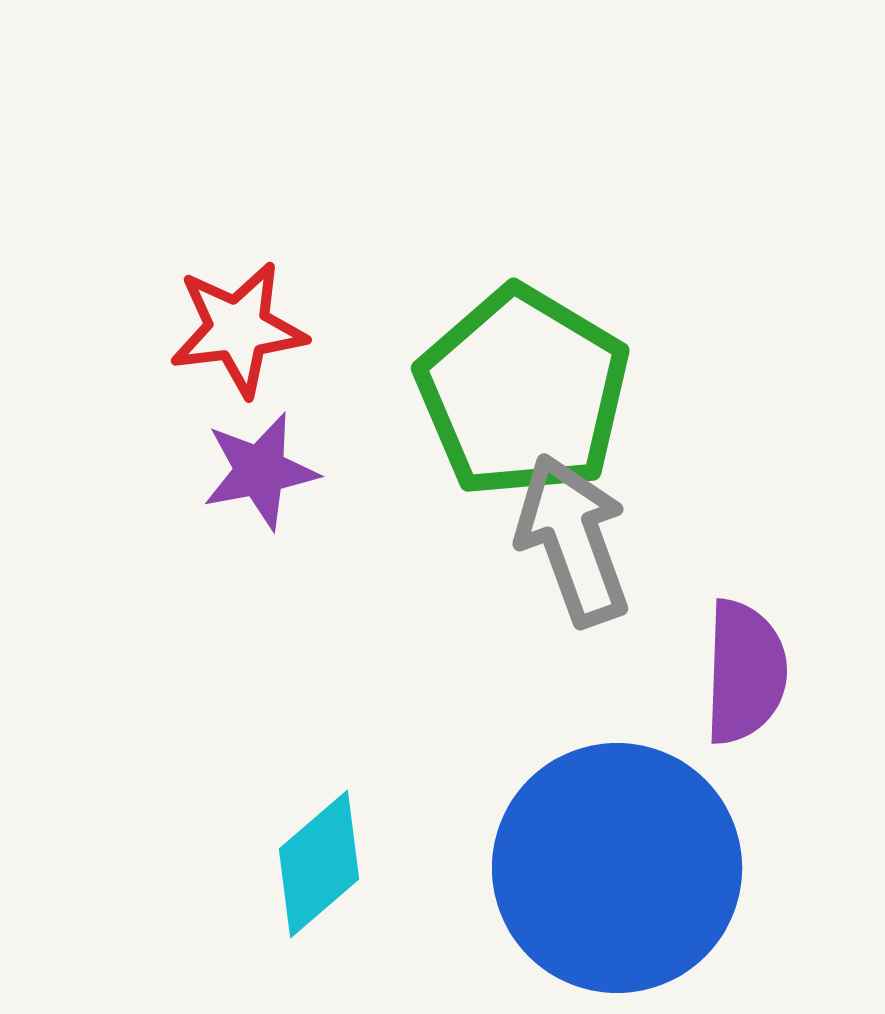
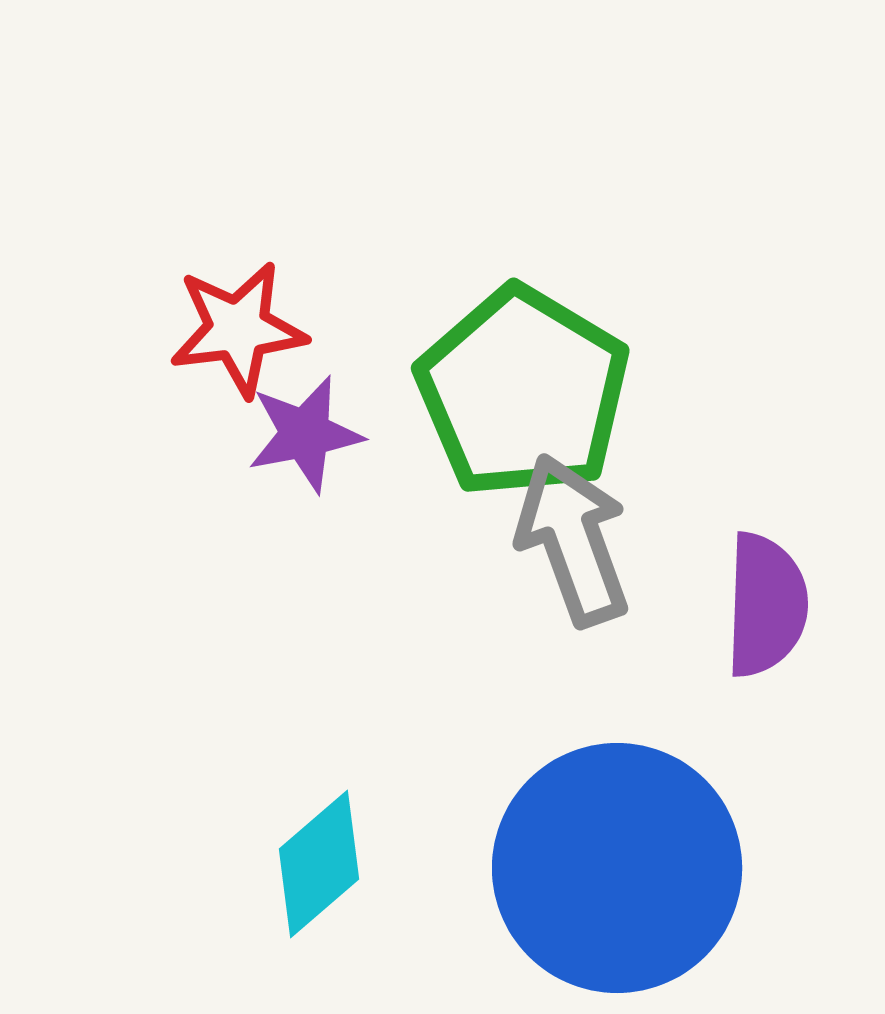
purple star: moved 45 px right, 37 px up
purple semicircle: moved 21 px right, 67 px up
